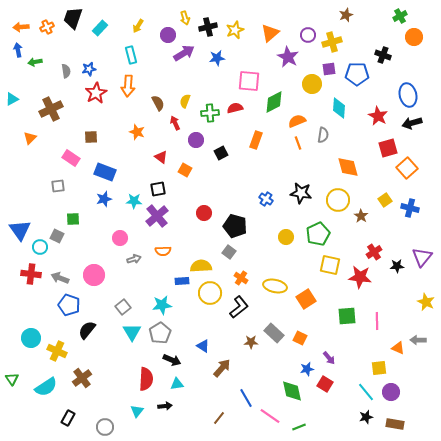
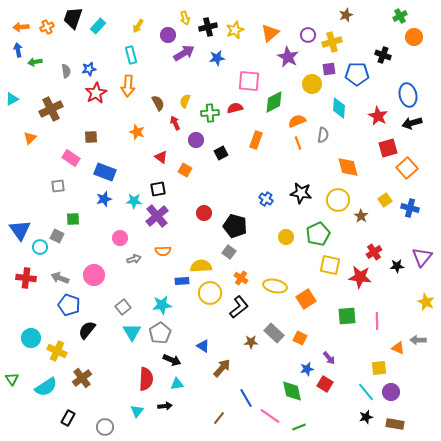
cyan rectangle at (100, 28): moved 2 px left, 2 px up
red cross at (31, 274): moved 5 px left, 4 px down
